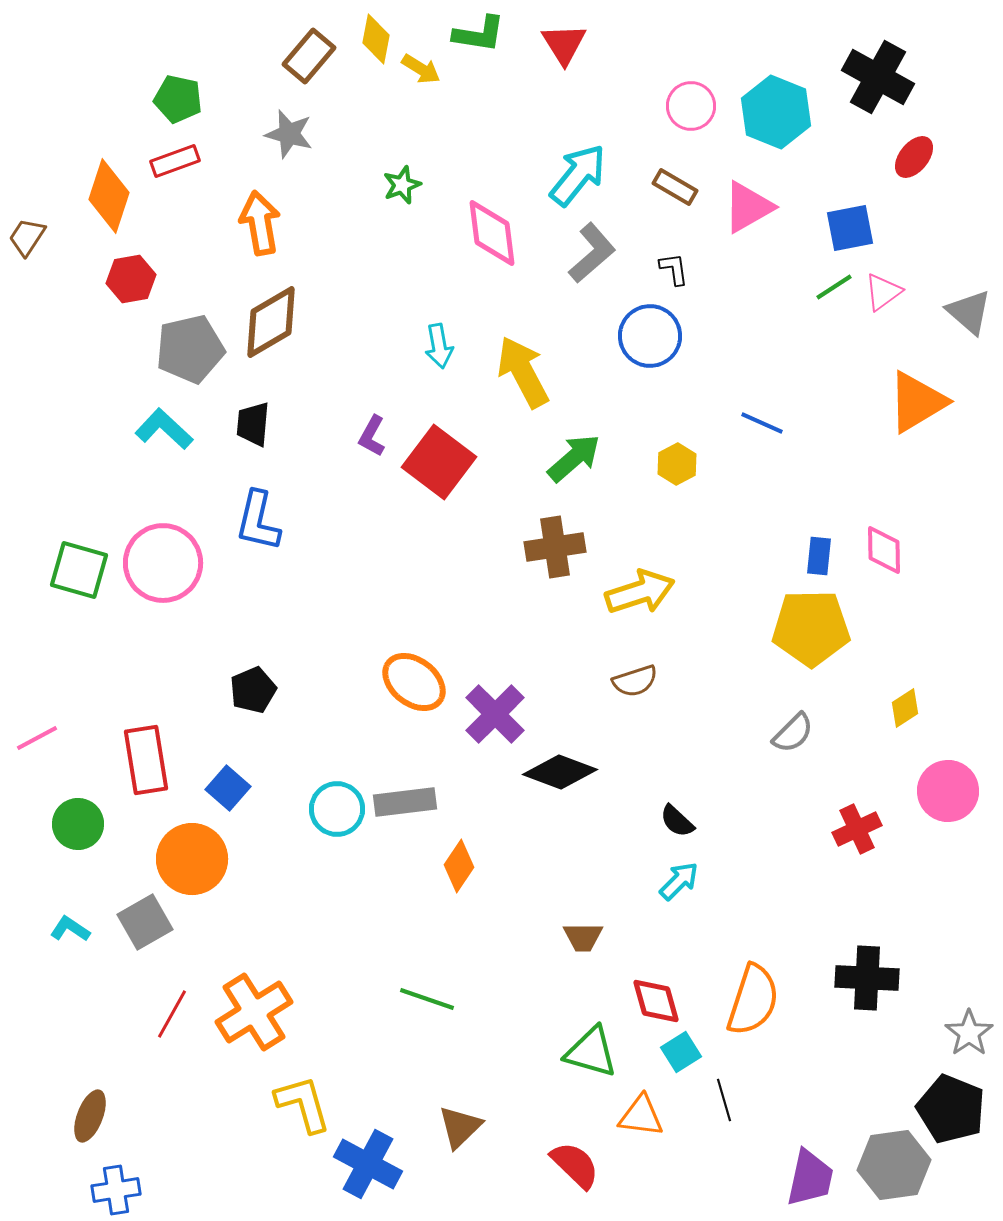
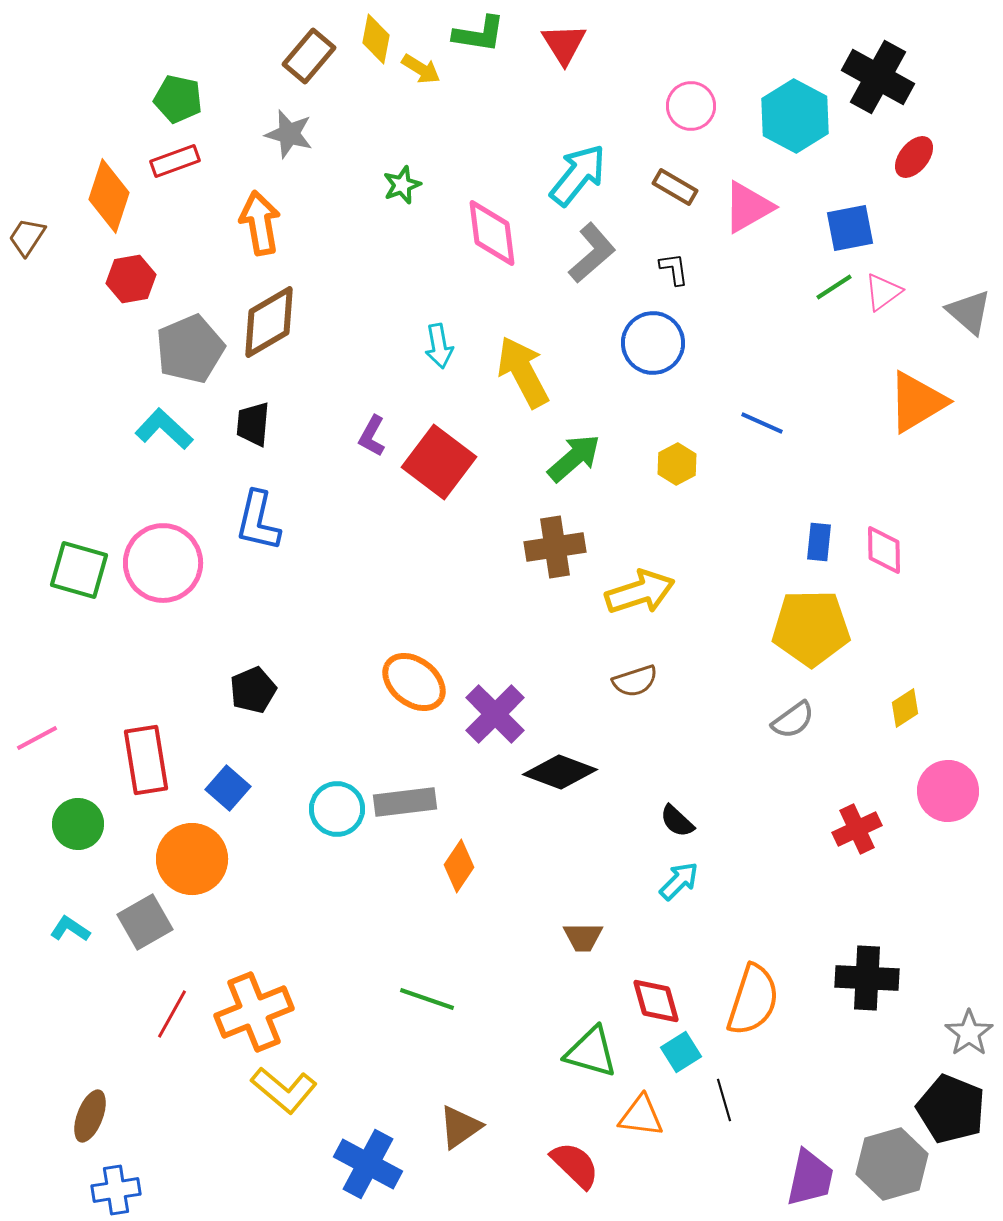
cyan hexagon at (776, 112): moved 19 px right, 4 px down; rotated 6 degrees clockwise
brown diamond at (271, 322): moved 2 px left
blue circle at (650, 336): moved 3 px right, 7 px down
gray pentagon at (190, 349): rotated 10 degrees counterclockwise
blue rectangle at (819, 556): moved 14 px up
gray semicircle at (793, 733): moved 13 px up; rotated 9 degrees clockwise
orange cross at (254, 1012): rotated 10 degrees clockwise
yellow L-shape at (303, 1104): moved 19 px left, 14 px up; rotated 146 degrees clockwise
brown triangle at (460, 1127): rotated 9 degrees clockwise
gray hexagon at (894, 1165): moved 2 px left, 1 px up; rotated 8 degrees counterclockwise
